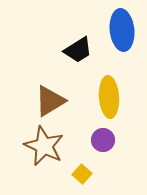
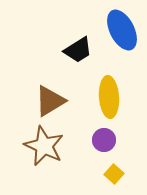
blue ellipse: rotated 21 degrees counterclockwise
purple circle: moved 1 px right
yellow square: moved 32 px right
